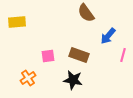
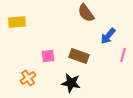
brown rectangle: moved 1 px down
black star: moved 2 px left, 3 px down
